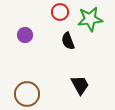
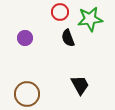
purple circle: moved 3 px down
black semicircle: moved 3 px up
